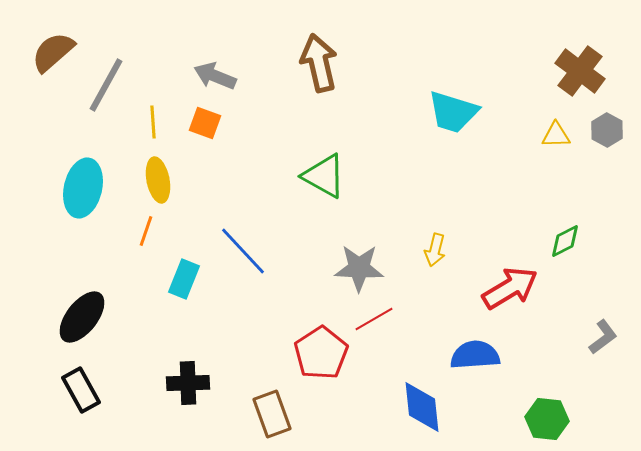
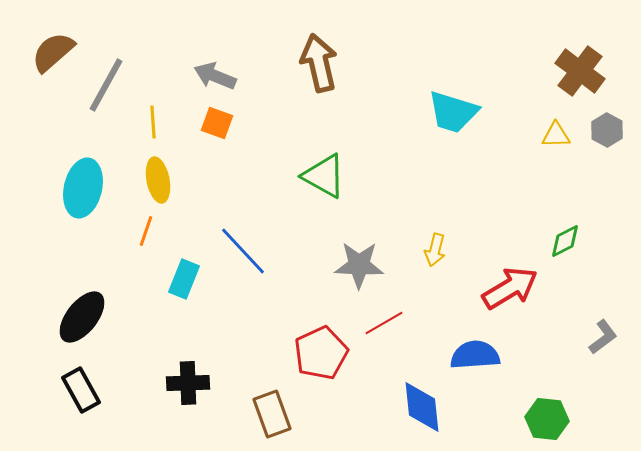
orange square: moved 12 px right
gray star: moved 3 px up
red line: moved 10 px right, 4 px down
red pentagon: rotated 8 degrees clockwise
